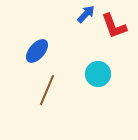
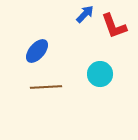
blue arrow: moved 1 px left
cyan circle: moved 2 px right
brown line: moved 1 px left, 3 px up; rotated 64 degrees clockwise
